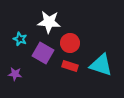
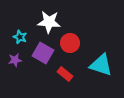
cyan star: moved 2 px up
red rectangle: moved 5 px left, 8 px down; rotated 21 degrees clockwise
purple star: moved 14 px up; rotated 16 degrees counterclockwise
